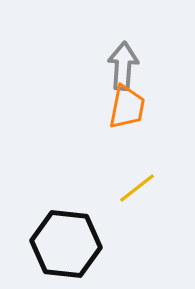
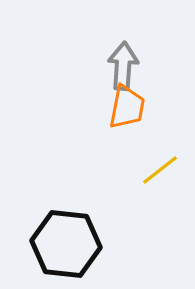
yellow line: moved 23 px right, 18 px up
